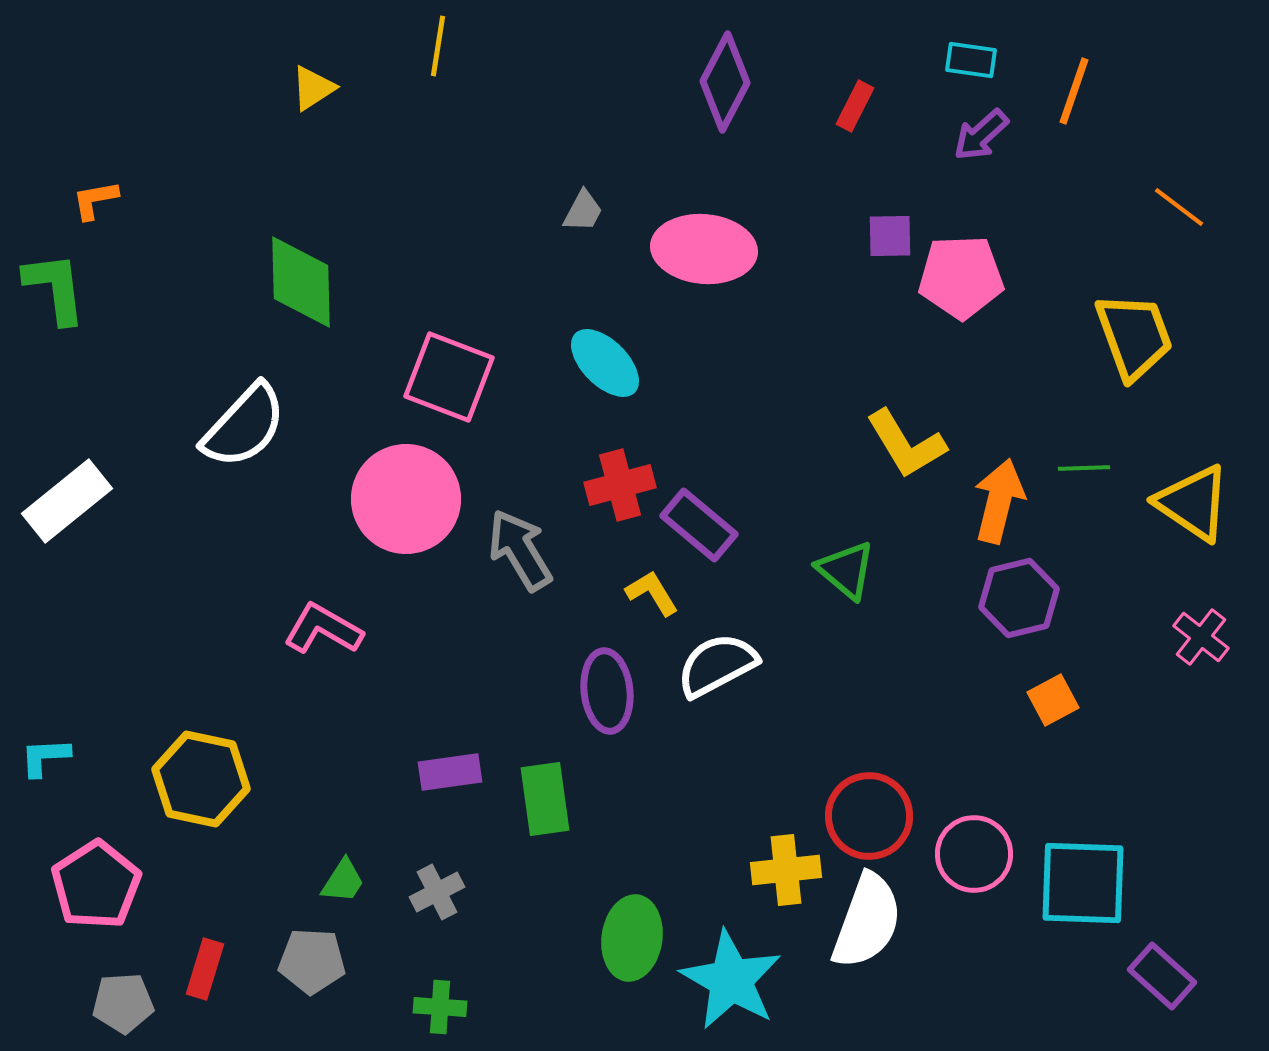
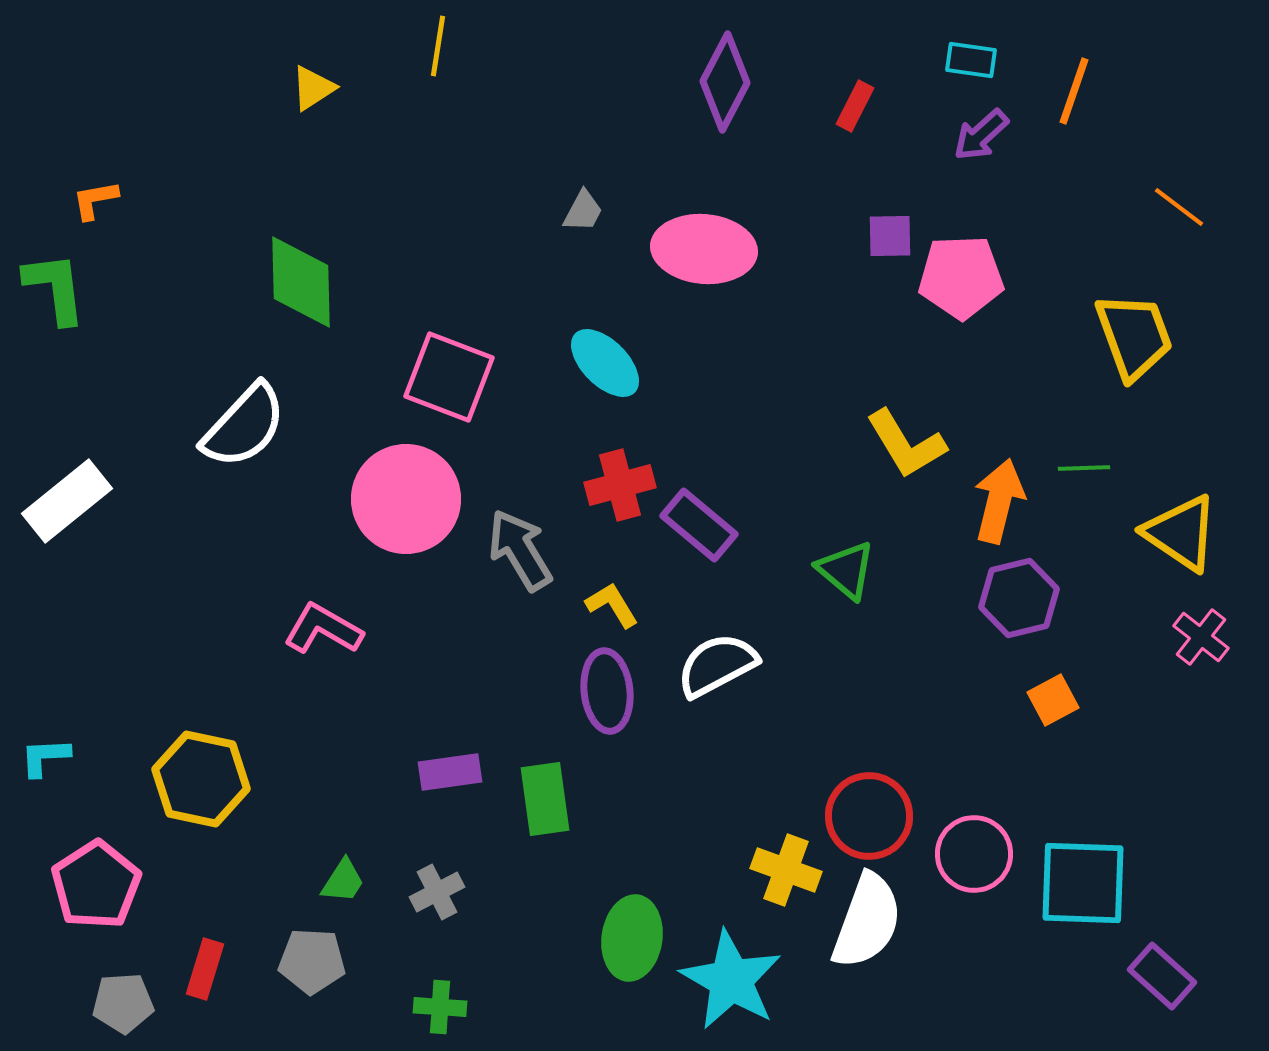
yellow triangle at (1193, 503): moved 12 px left, 30 px down
yellow L-shape at (652, 593): moved 40 px left, 12 px down
yellow cross at (786, 870): rotated 26 degrees clockwise
